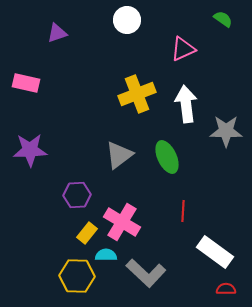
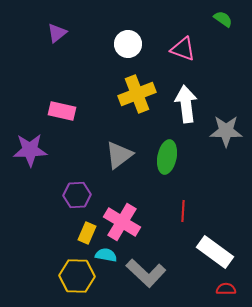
white circle: moved 1 px right, 24 px down
purple triangle: rotated 20 degrees counterclockwise
pink triangle: rotated 44 degrees clockwise
pink rectangle: moved 36 px right, 28 px down
green ellipse: rotated 36 degrees clockwise
yellow rectangle: rotated 15 degrees counterclockwise
cyan semicircle: rotated 10 degrees clockwise
